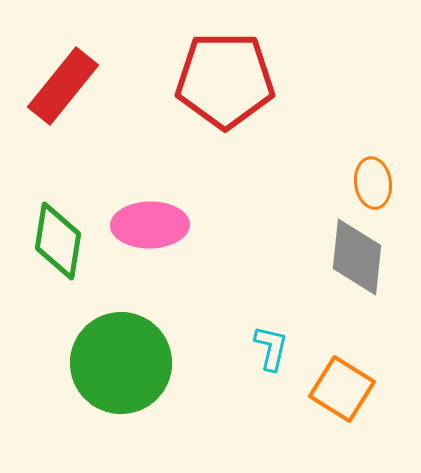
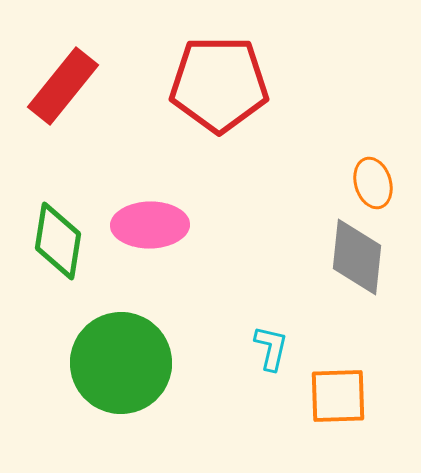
red pentagon: moved 6 px left, 4 px down
orange ellipse: rotated 9 degrees counterclockwise
orange square: moved 4 px left, 7 px down; rotated 34 degrees counterclockwise
